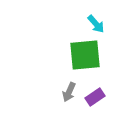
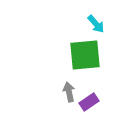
gray arrow: rotated 144 degrees clockwise
purple rectangle: moved 6 px left, 5 px down
